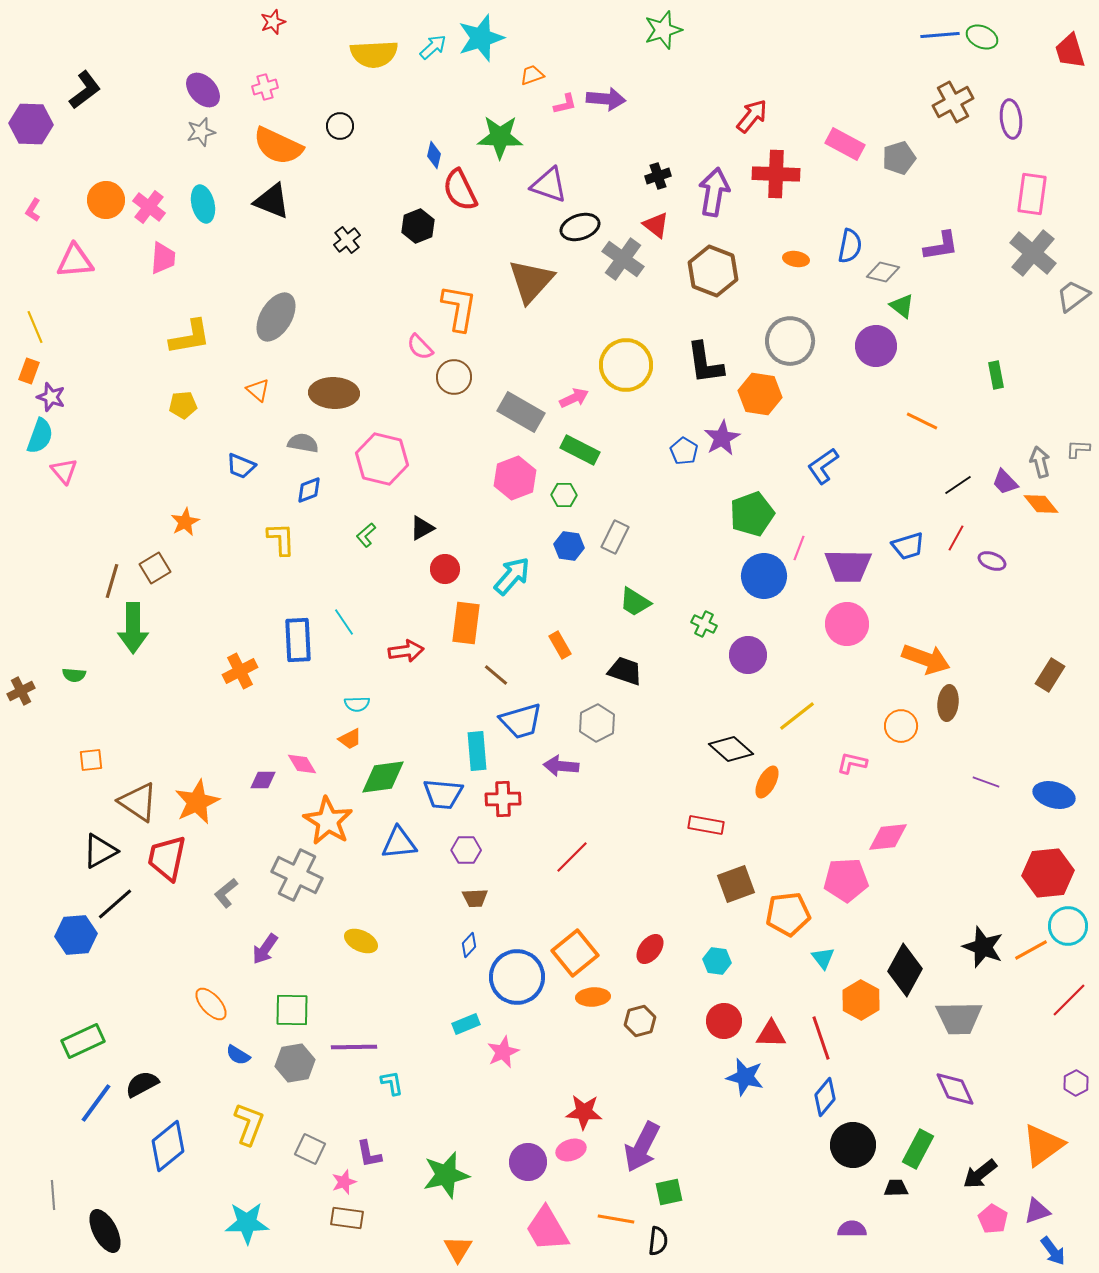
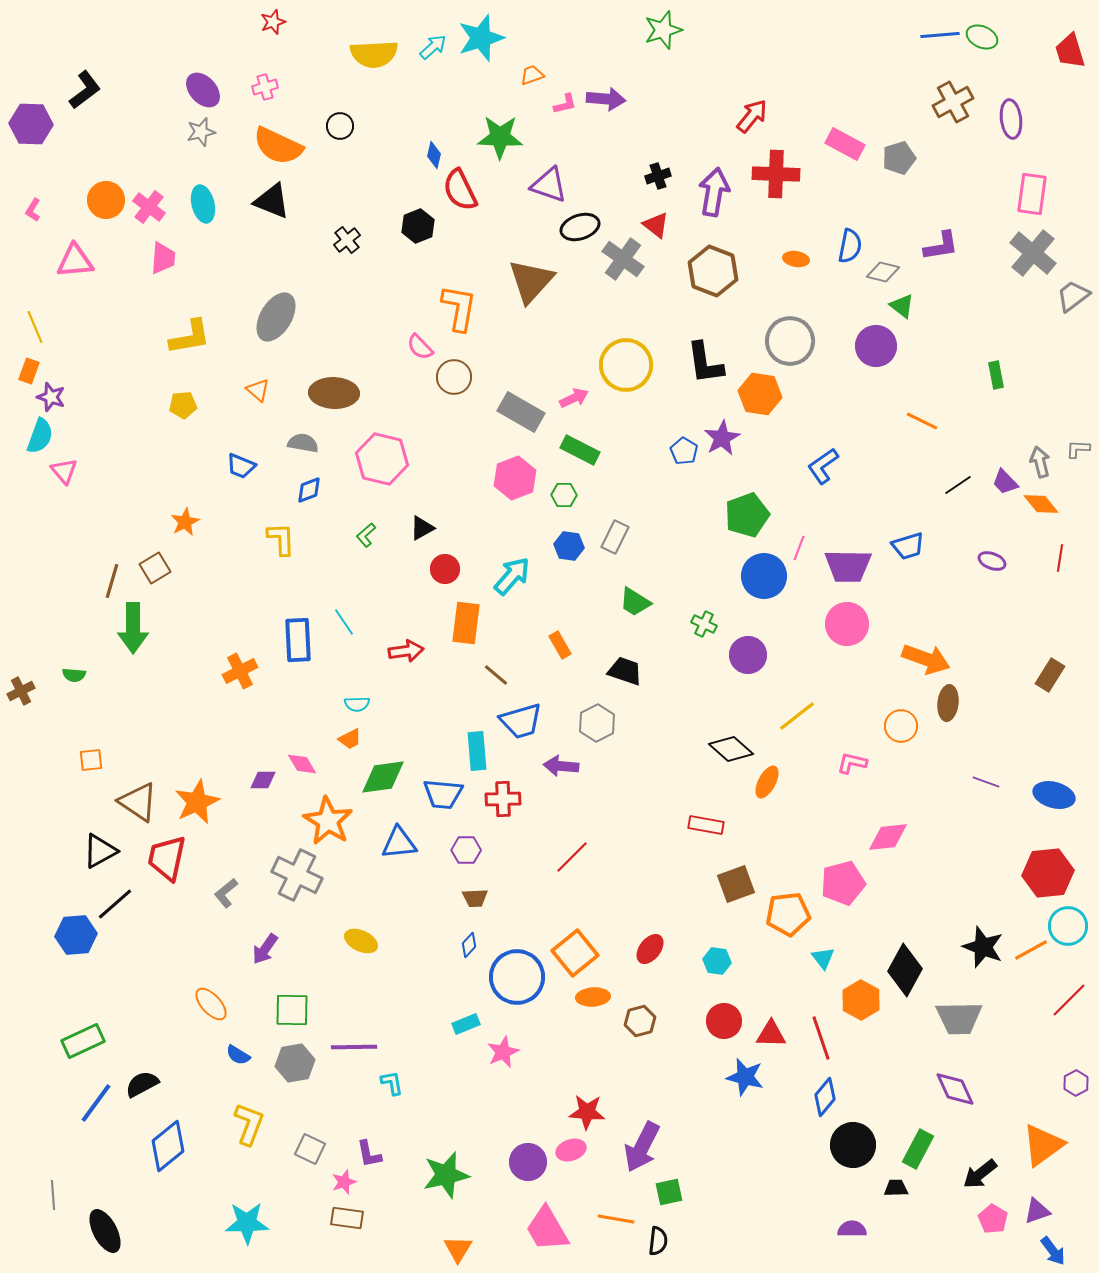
green pentagon at (752, 514): moved 5 px left, 1 px down
red line at (956, 538): moved 104 px right, 20 px down; rotated 20 degrees counterclockwise
pink pentagon at (846, 880): moved 3 px left, 3 px down; rotated 12 degrees counterclockwise
red star at (584, 1112): moved 3 px right
